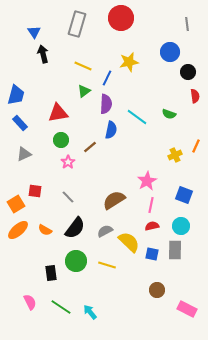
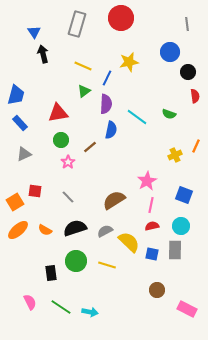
orange square at (16, 204): moved 1 px left, 2 px up
black semicircle at (75, 228): rotated 145 degrees counterclockwise
cyan arrow at (90, 312): rotated 140 degrees clockwise
